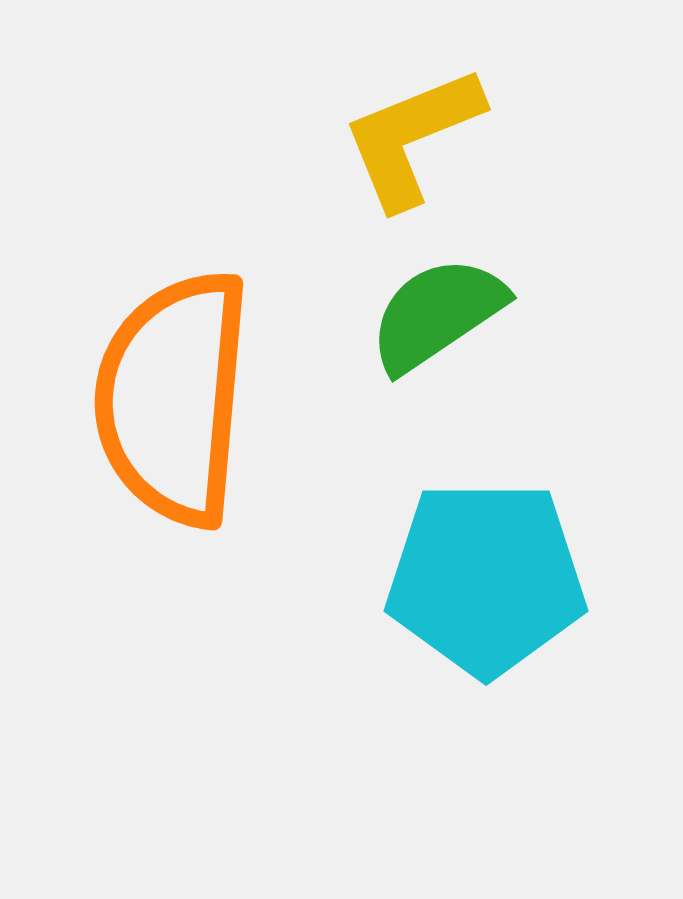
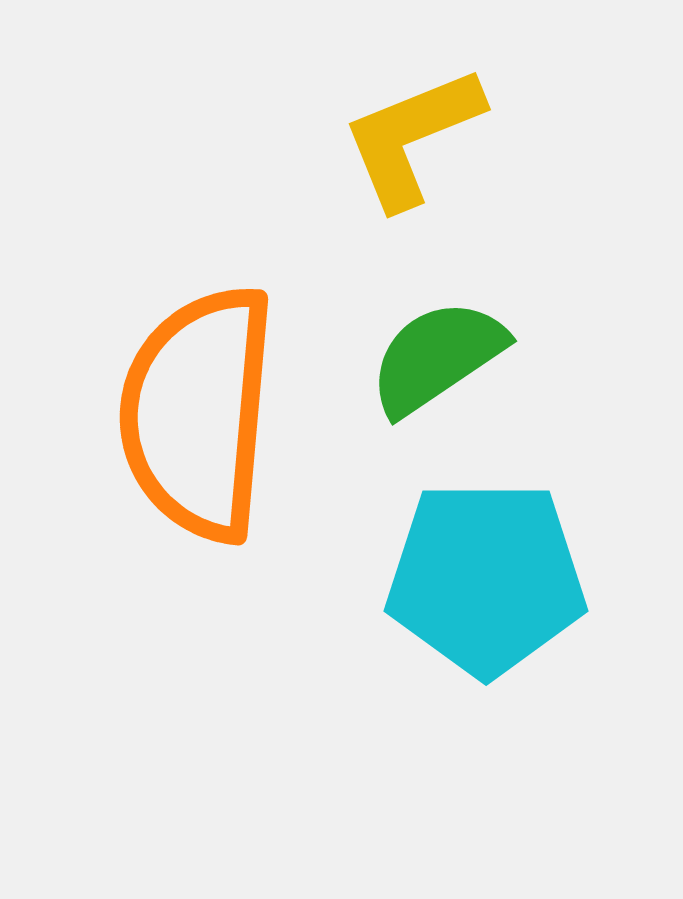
green semicircle: moved 43 px down
orange semicircle: moved 25 px right, 15 px down
